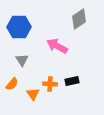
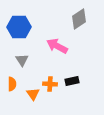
orange semicircle: rotated 40 degrees counterclockwise
